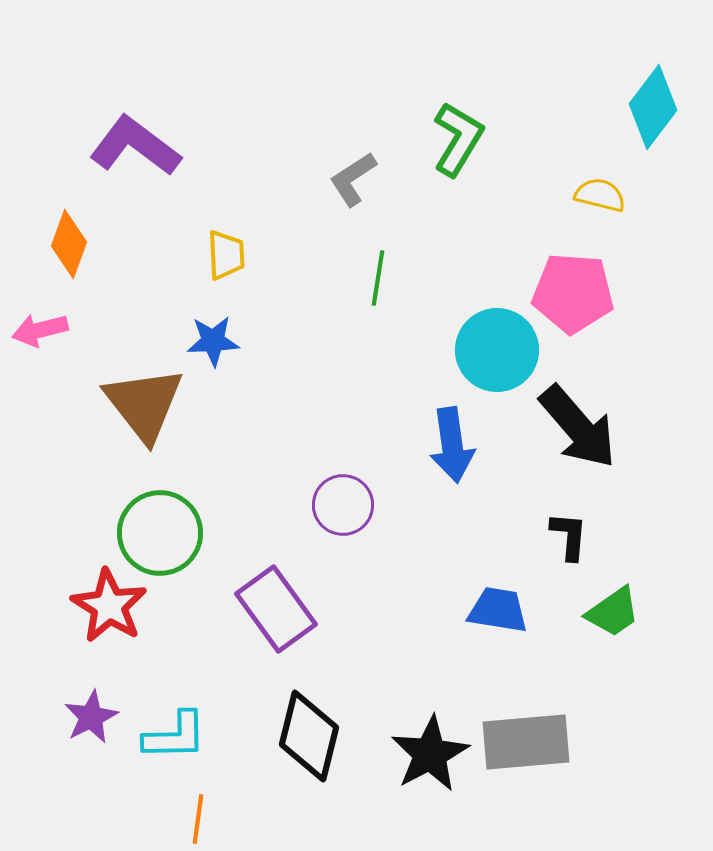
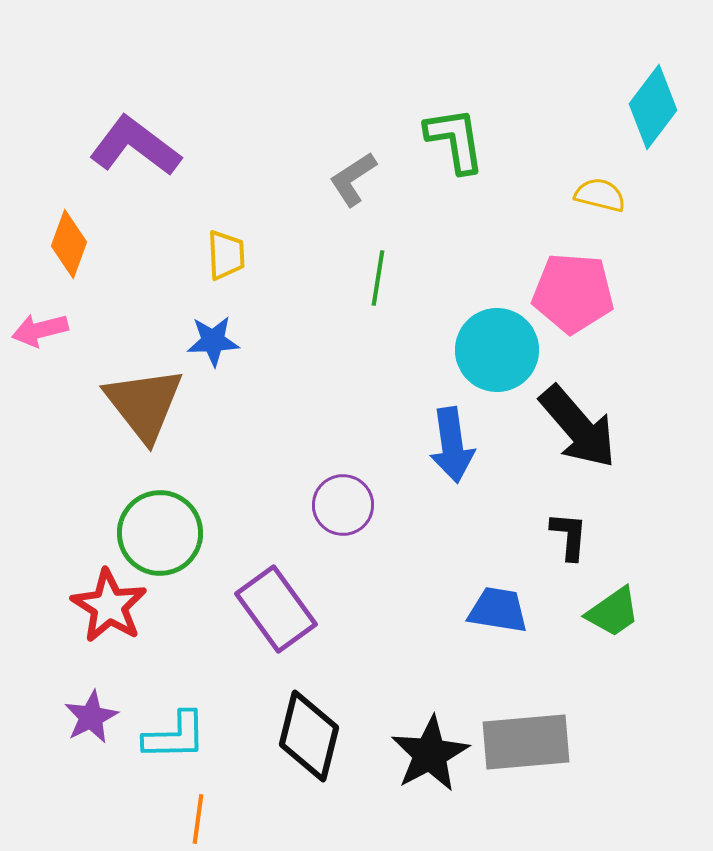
green L-shape: moved 3 px left, 1 px down; rotated 40 degrees counterclockwise
